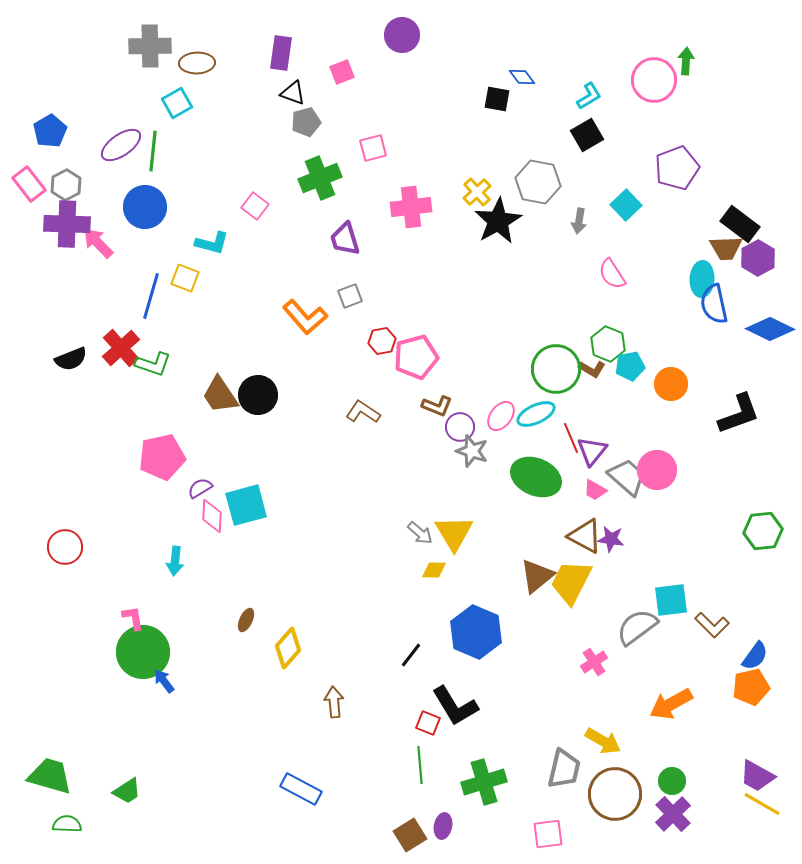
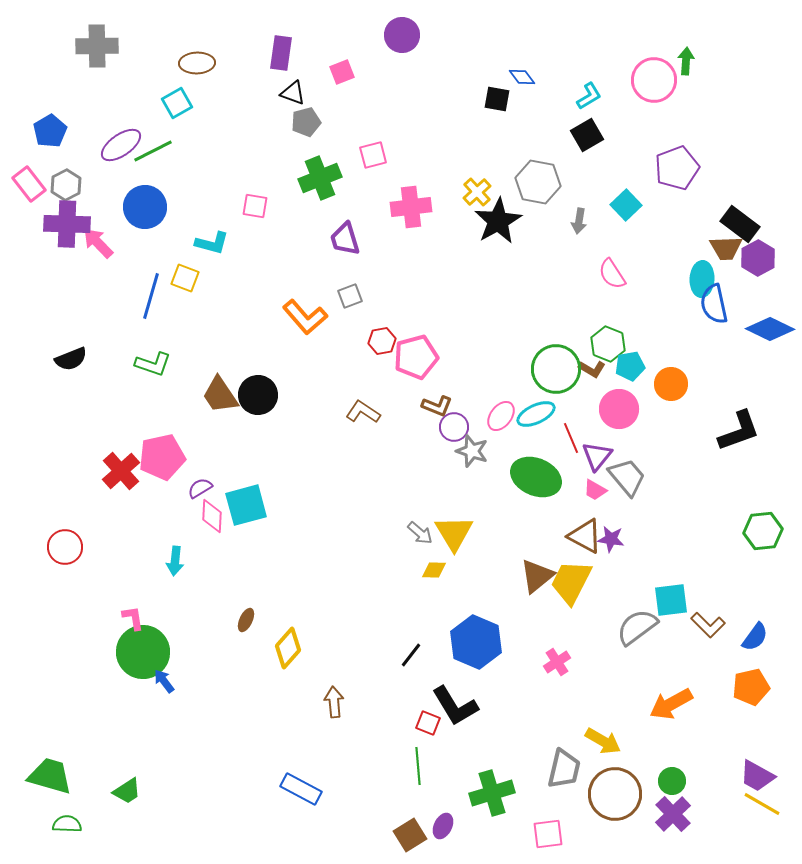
gray cross at (150, 46): moved 53 px left
pink square at (373, 148): moved 7 px down
green line at (153, 151): rotated 57 degrees clockwise
pink square at (255, 206): rotated 28 degrees counterclockwise
red cross at (121, 348): moved 123 px down
black L-shape at (739, 414): moved 17 px down
purple circle at (460, 427): moved 6 px left
purple triangle at (592, 451): moved 5 px right, 5 px down
pink circle at (657, 470): moved 38 px left, 61 px up
gray trapezoid at (627, 477): rotated 9 degrees clockwise
brown L-shape at (712, 625): moved 4 px left
blue hexagon at (476, 632): moved 10 px down
blue semicircle at (755, 656): moved 19 px up
pink cross at (594, 662): moved 37 px left
green line at (420, 765): moved 2 px left, 1 px down
green cross at (484, 782): moved 8 px right, 11 px down
purple ellipse at (443, 826): rotated 15 degrees clockwise
